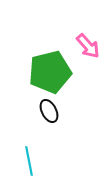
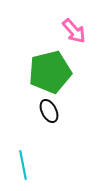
pink arrow: moved 14 px left, 15 px up
cyan line: moved 6 px left, 4 px down
